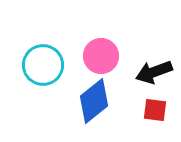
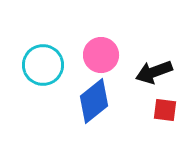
pink circle: moved 1 px up
red square: moved 10 px right
